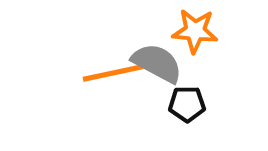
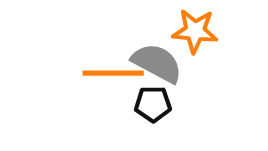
orange line: rotated 12 degrees clockwise
black pentagon: moved 34 px left
